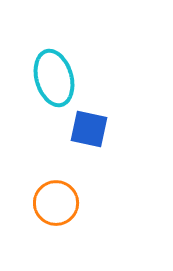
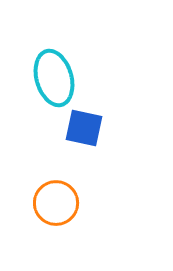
blue square: moved 5 px left, 1 px up
